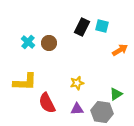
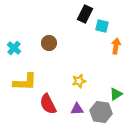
black rectangle: moved 3 px right, 13 px up
cyan cross: moved 14 px left, 6 px down
orange arrow: moved 4 px left, 4 px up; rotated 49 degrees counterclockwise
yellow star: moved 2 px right, 2 px up
red semicircle: moved 1 px right, 1 px down
gray hexagon: moved 1 px left
